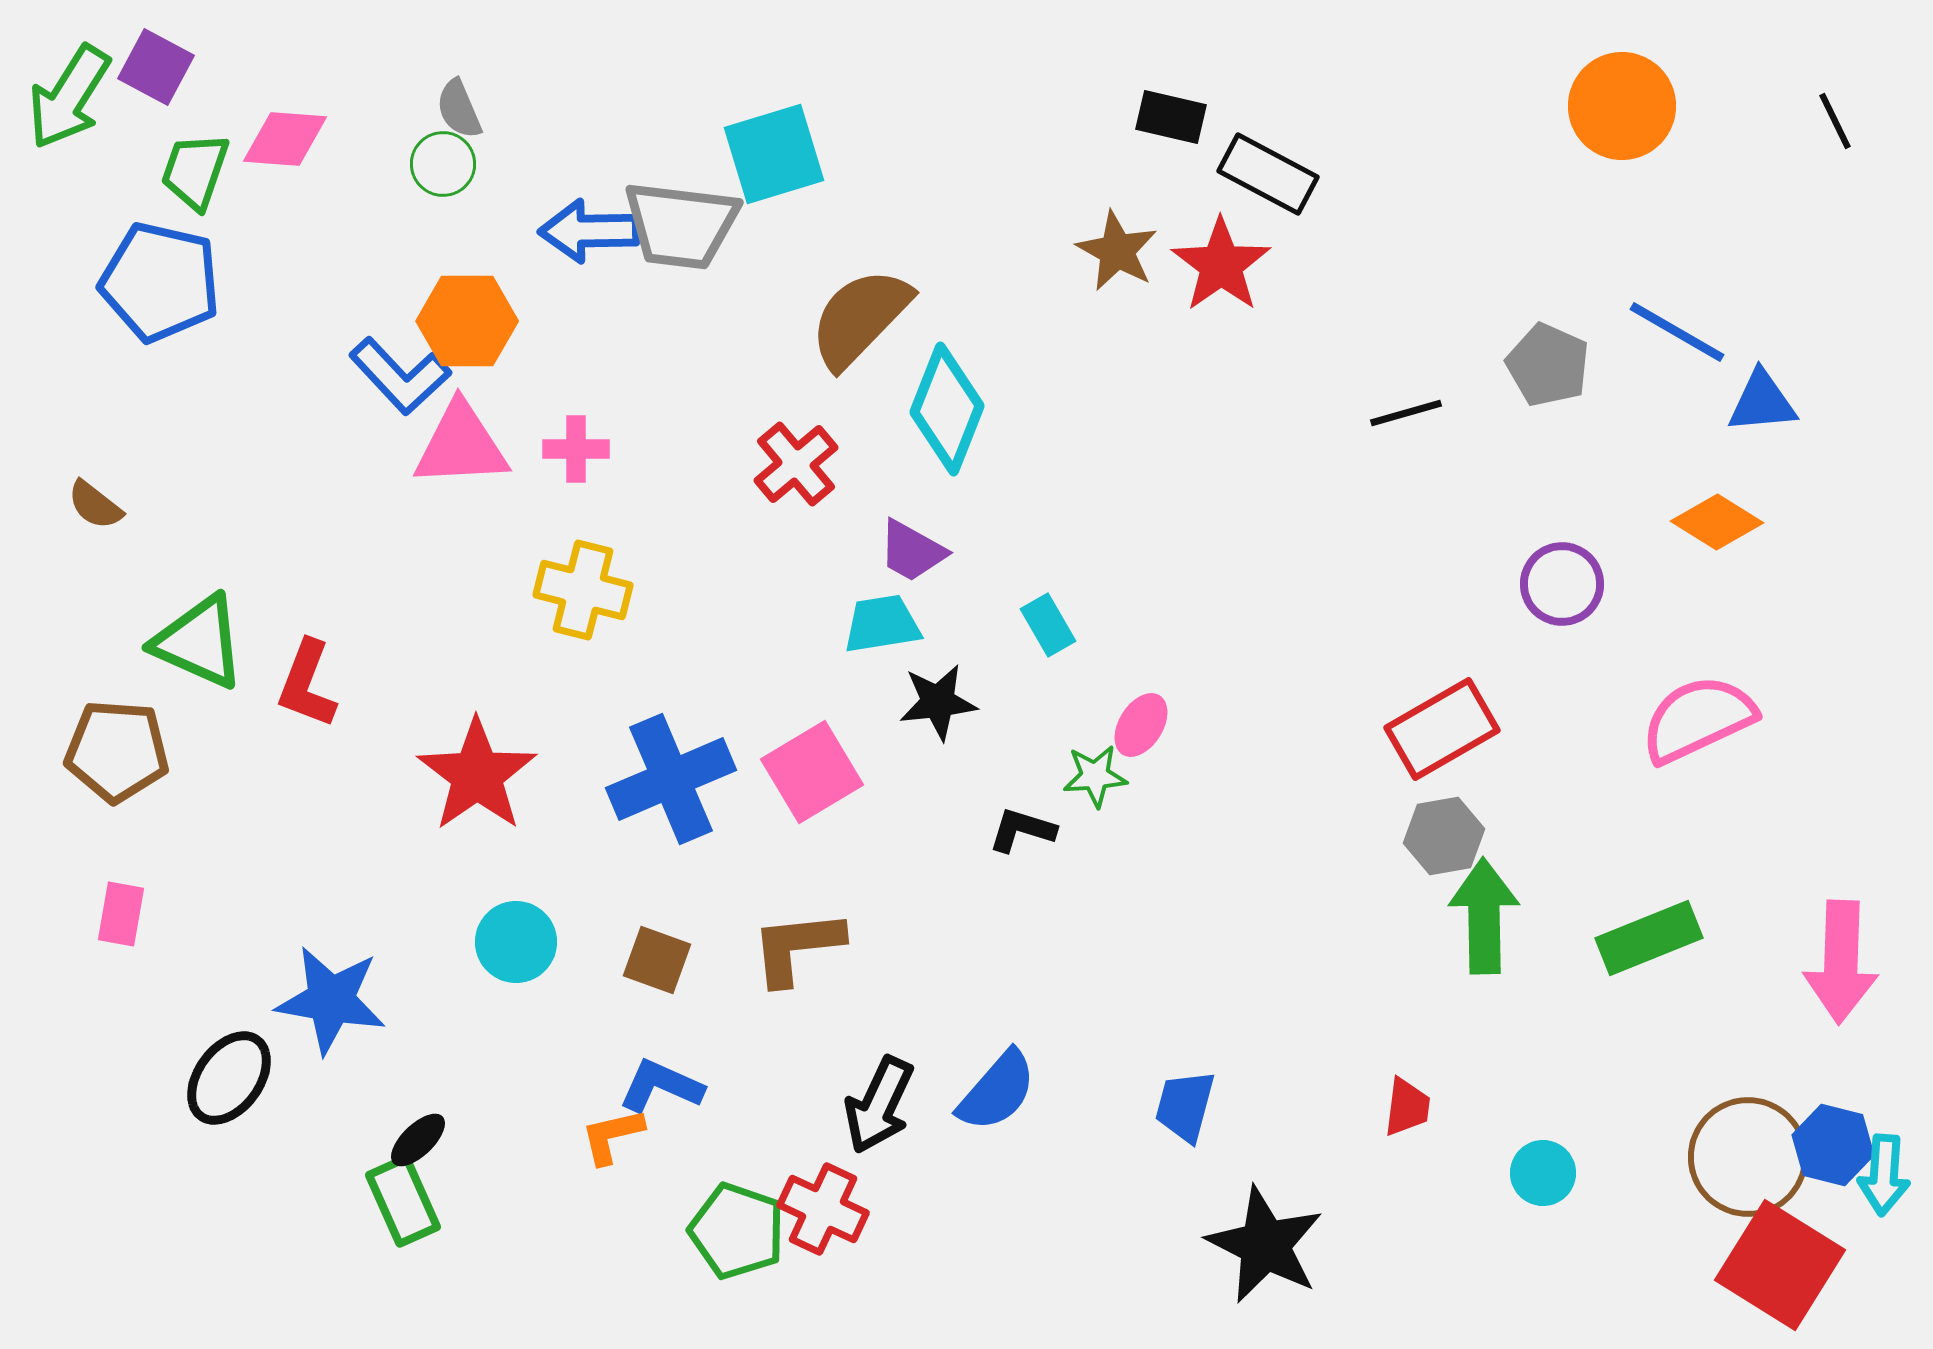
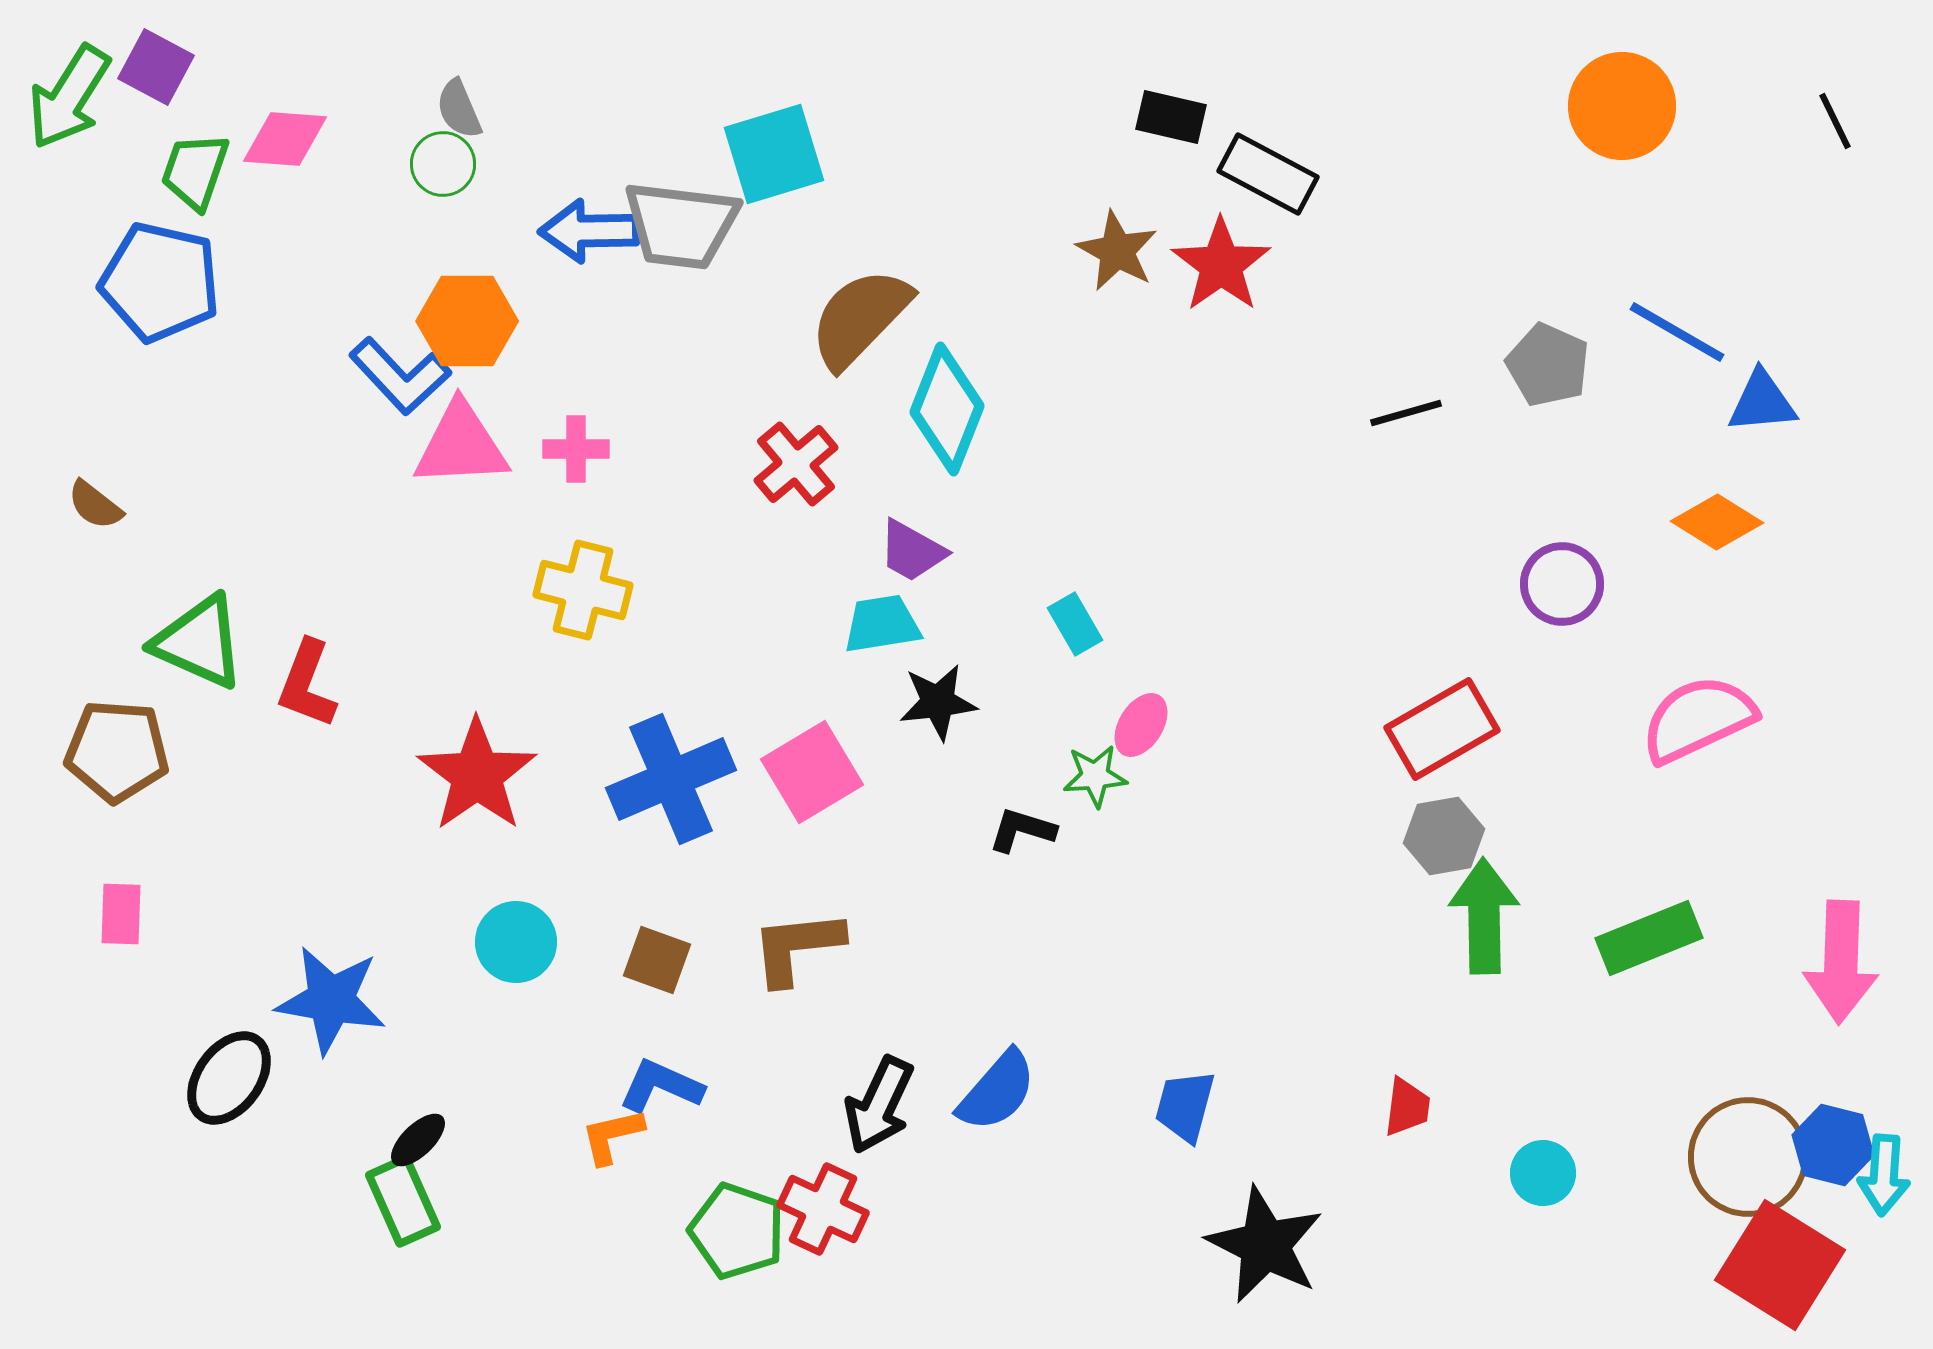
cyan rectangle at (1048, 625): moved 27 px right, 1 px up
pink rectangle at (121, 914): rotated 8 degrees counterclockwise
